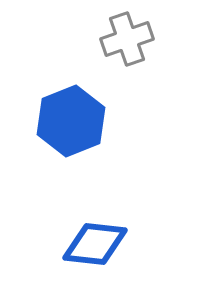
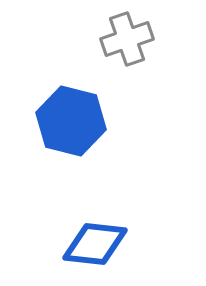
blue hexagon: rotated 24 degrees counterclockwise
